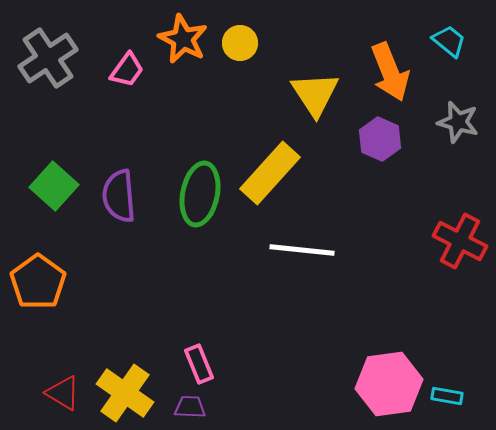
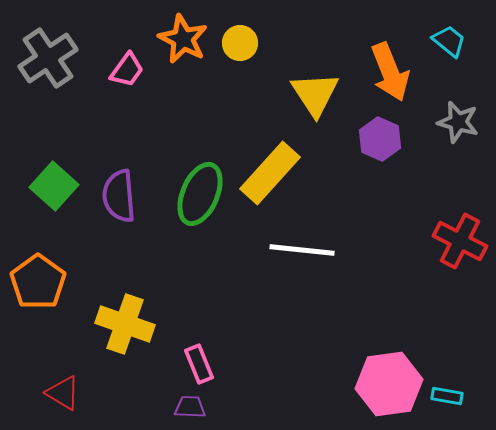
green ellipse: rotated 12 degrees clockwise
yellow cross: moved 69 px up; rotated 16 degrees counterclockwise
